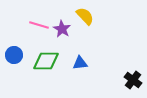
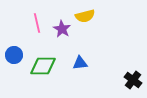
yellow semicircle: rotated 120 degrees clockwise
pink line: moved 2 px left, 2 px up; rotated 60 degrees clockwise
green diamond: moved 3 px left, 5 px down
